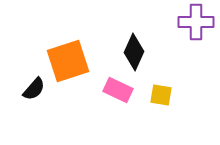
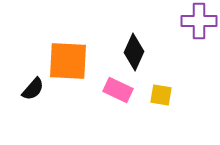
purple cross: moved 3 px right, 1 px up
orange square: rotated 21 degrees clockwise
black semicircle: moved 1 px left
